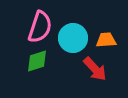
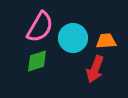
pink semicircle: rotated 12 degrees clockwise
orange trapezoid: moved 1 px down
red arrow: rotated 64 degrees clockwise
